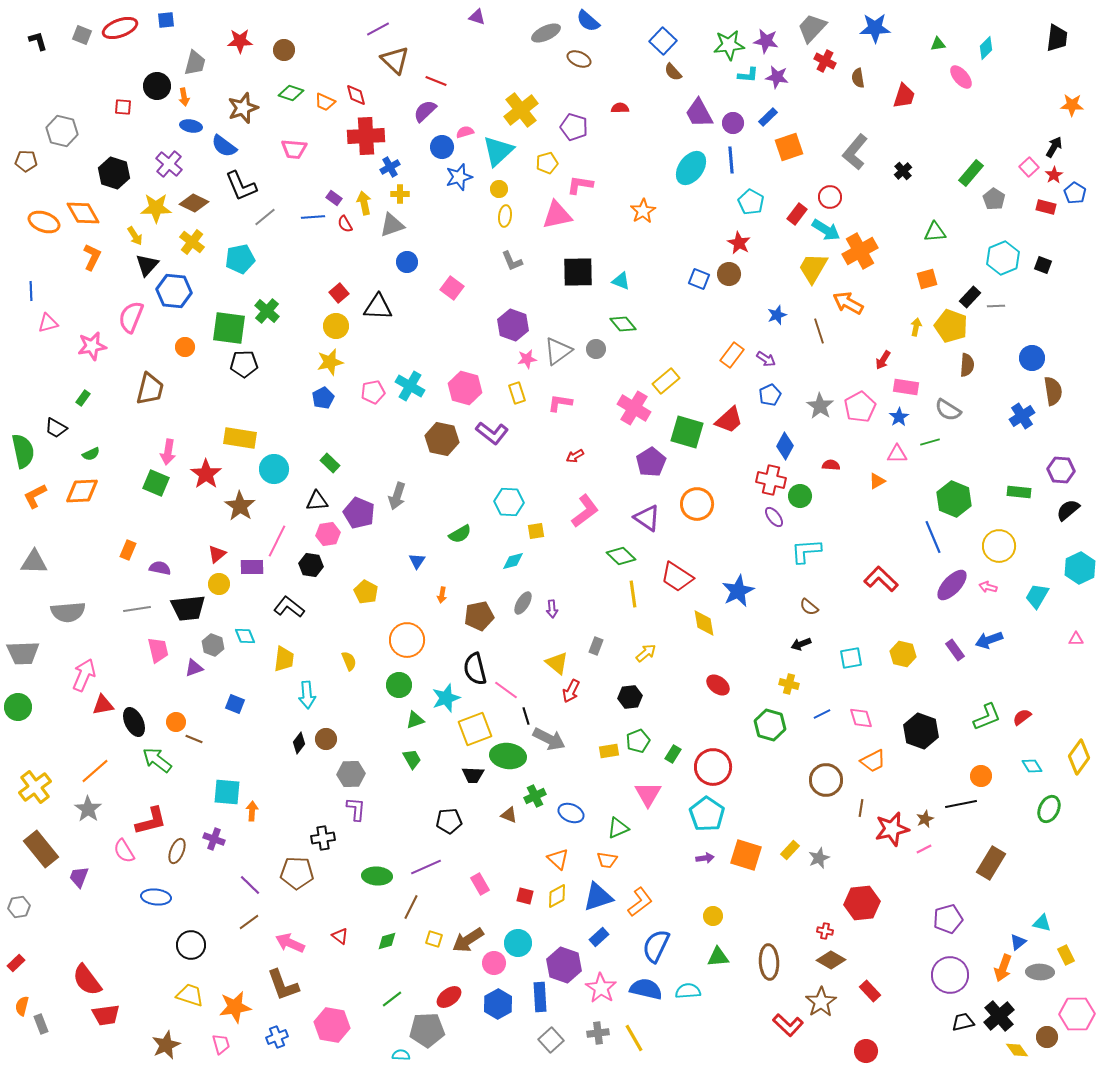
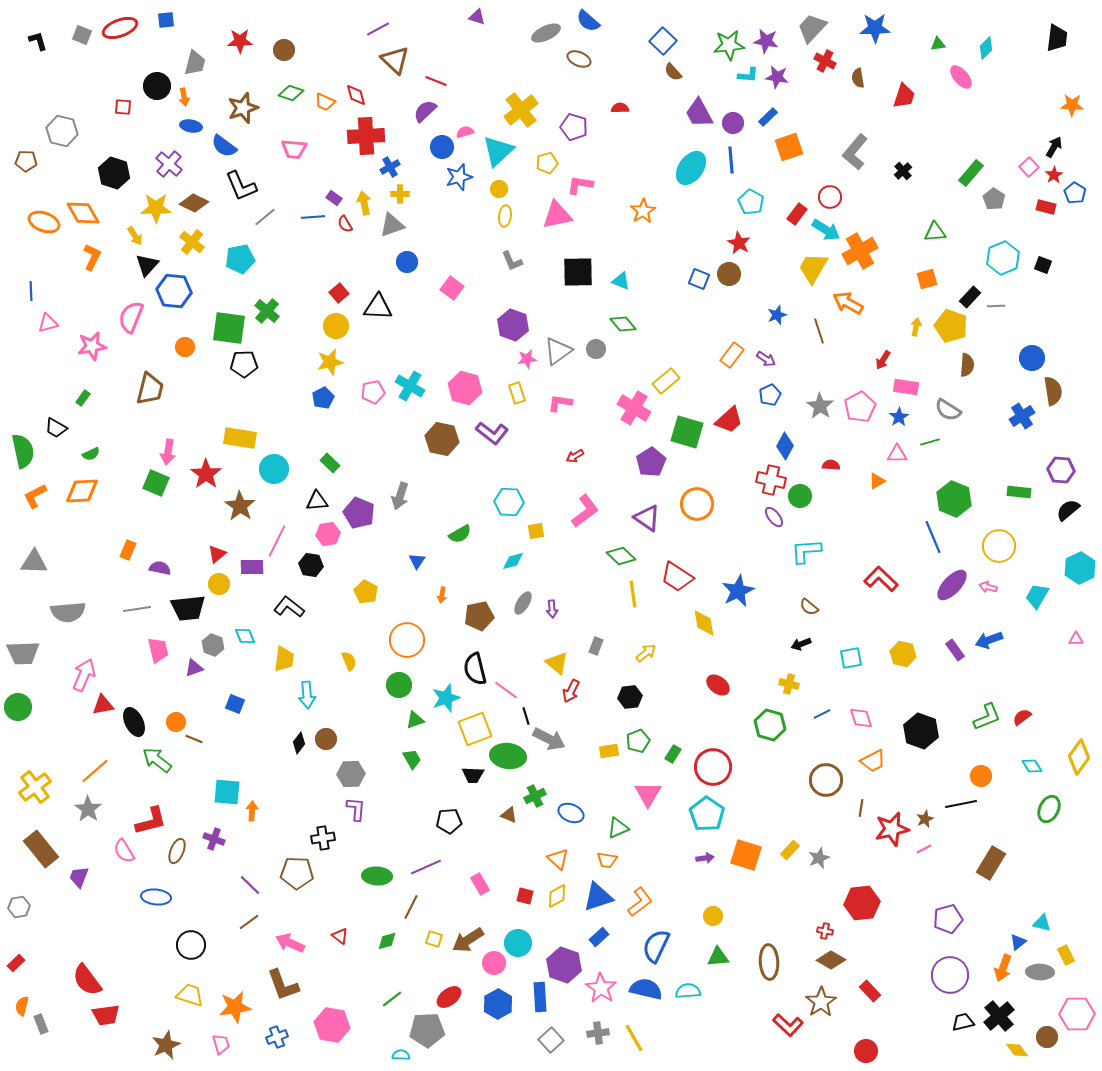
gray arrow at (397, 496): moved 3 px right
